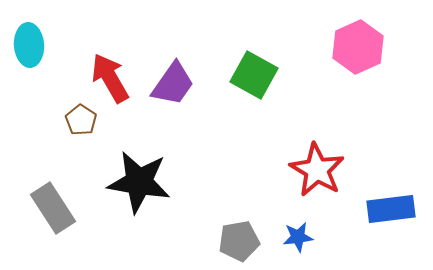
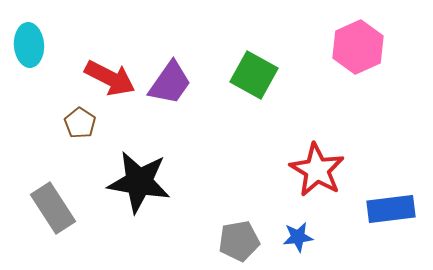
red arrow: rotated 147 degrees clockwise
purple trapezoid: moved 3 px left, 1 px up
brown pentagon: moved 1 px left, 3 px down
